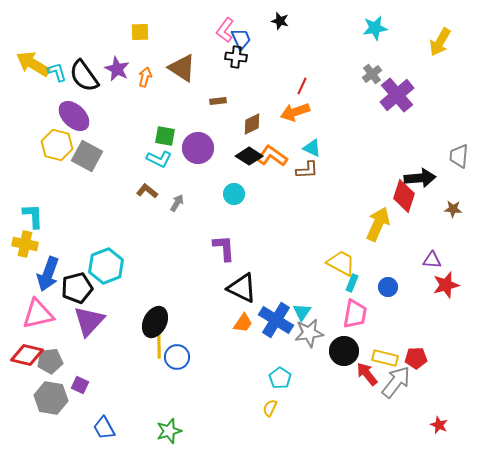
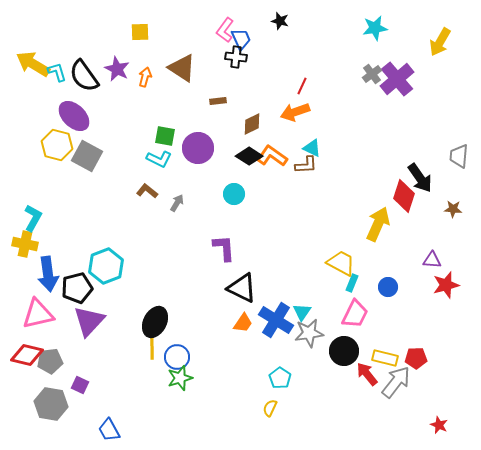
purple cross at (397, 95): moved 16 px up
brown L-shape at (307, 170): moved 1 px left, 5 px up
black arrow at (420, 178): rotated 60 degrees clockwise
cyan L-shape at (33, 216): moved 2 px down; rotated 32 degrees clockwise
blue arrow at (48, 274): rotated 28 degrees counterclockwise
pink trapezoid at (355, 314): rotated 16 degrees clockwise
yellow line at (159, 345): moved 7 px left, 1 px down
gray hexagon at (51, 398): moved 6 px down
blue trapezoid at (104, 428): moved 5 px right, 2 px down
green star at (169, 431): moved 11 px right, 53 px up
